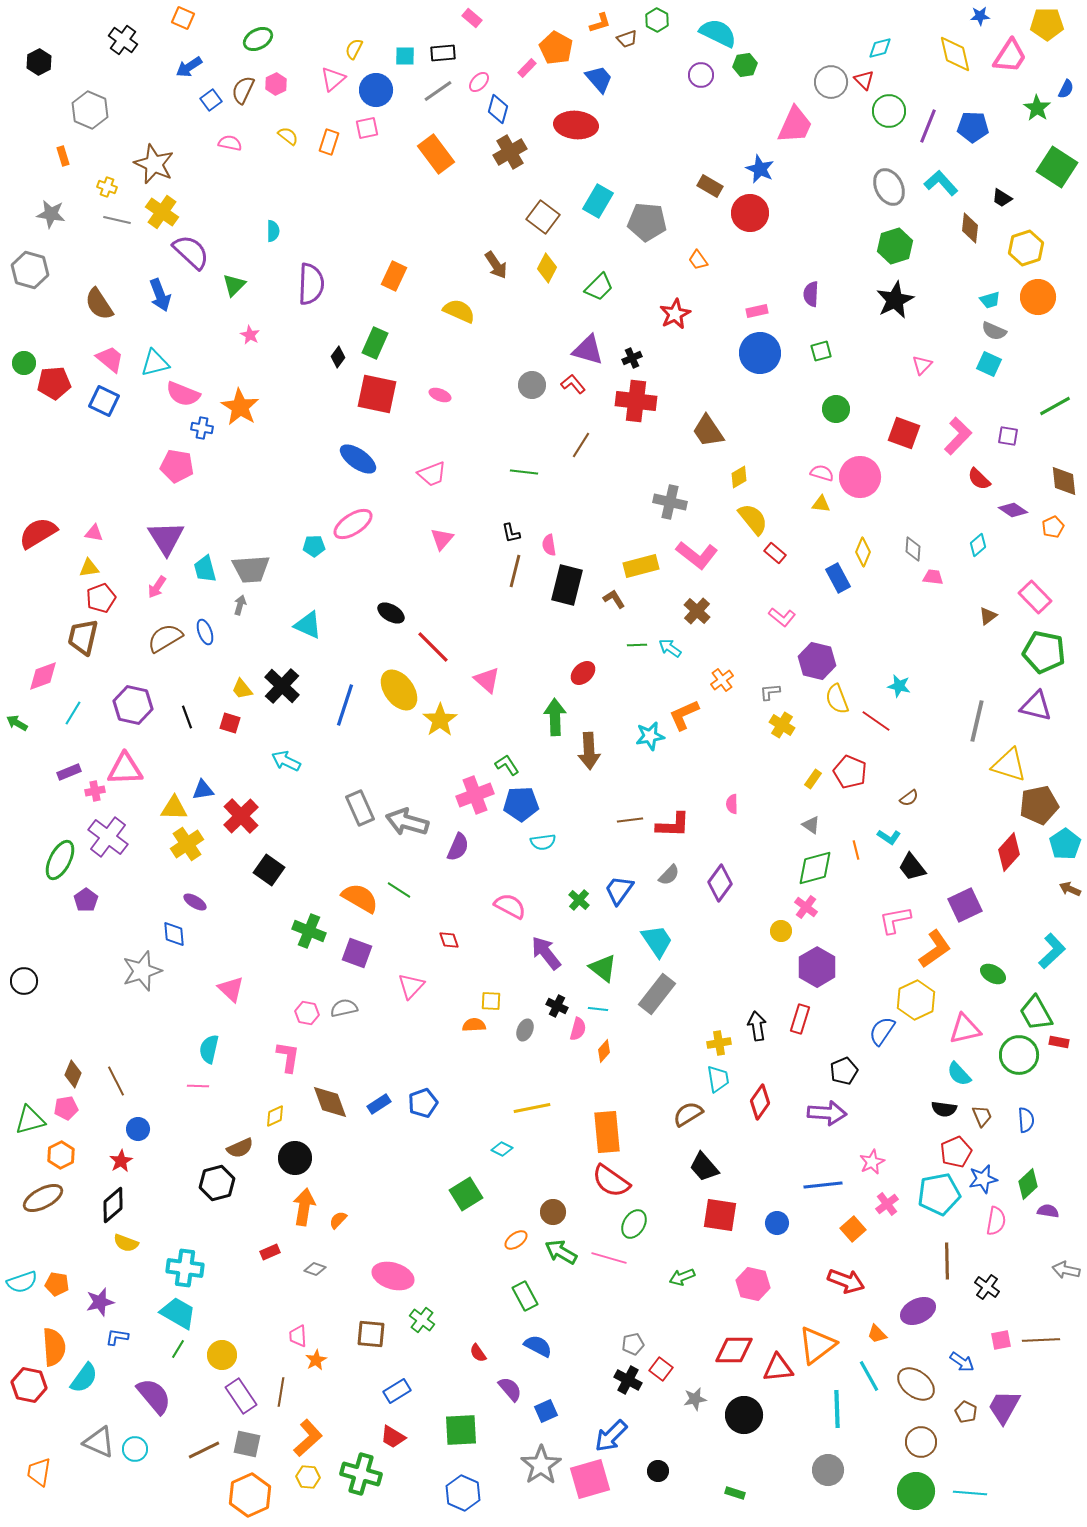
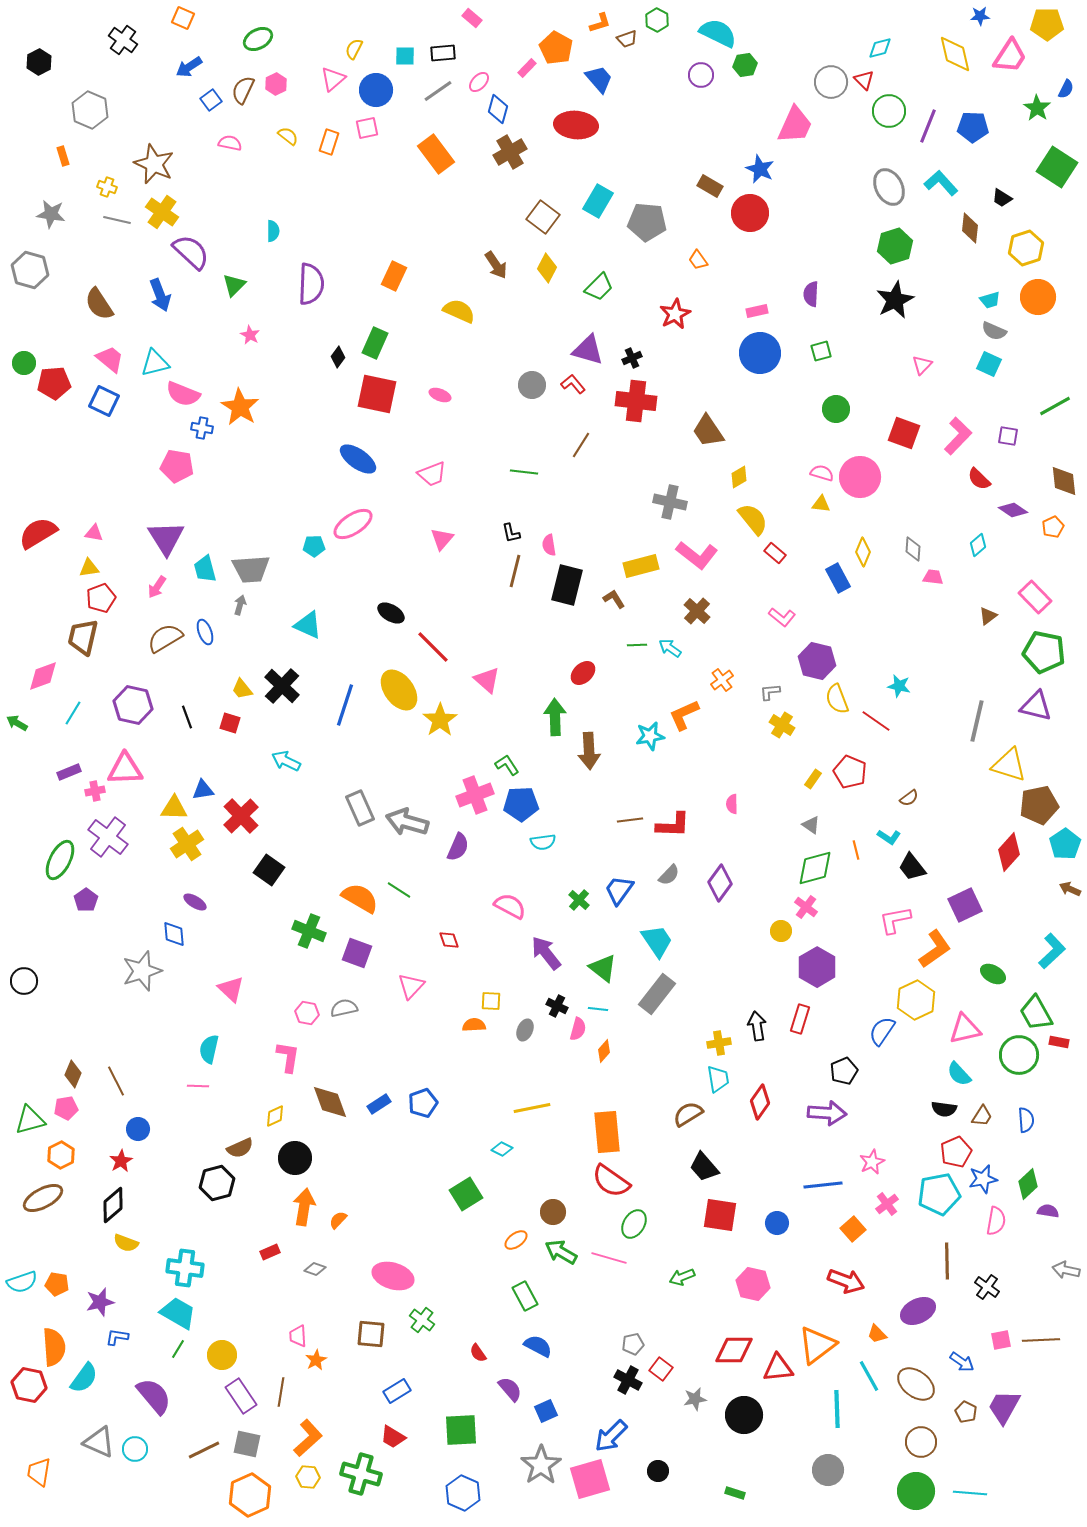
brown trapezoid at (982, 1116): rotated 55 degrees clockwise
